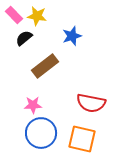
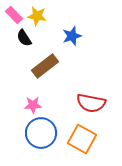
black semicircle: rotated 84 degrees counterclockwise
orange square: rotated 16 degrees clockwise
